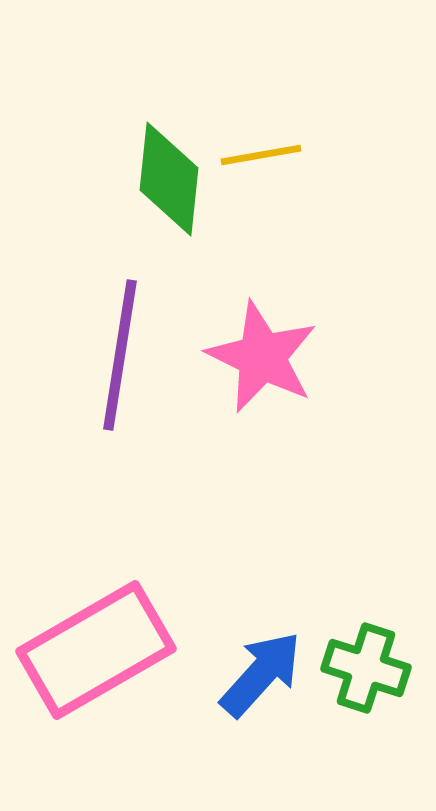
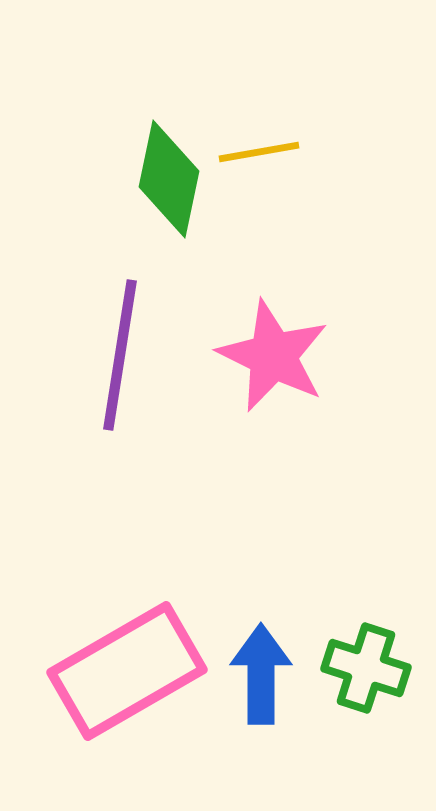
yellow line: moved 2 px left, 3 px up
green diamond: rotated 6 degrees clockwise
pink star: moved 11 px right, 1 px up
pink rectangle: moved 31 px right, 21 px down
blue arrow: rotated 42 degrees counterclockwise
